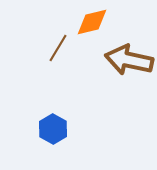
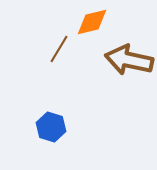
brown line: moved 1 px right, 1 px down
blue hexagon: moved 2 px left, 2 px up; rotated 12 degrees counterclockwise
